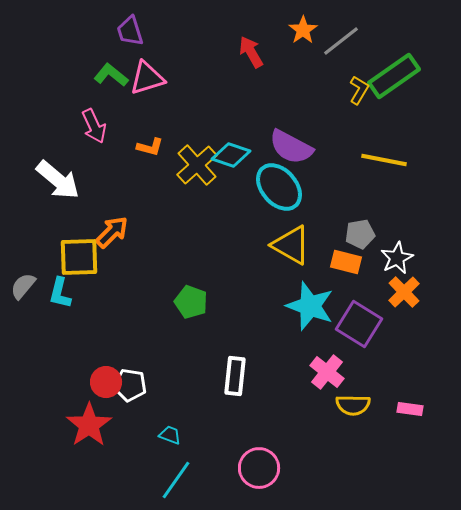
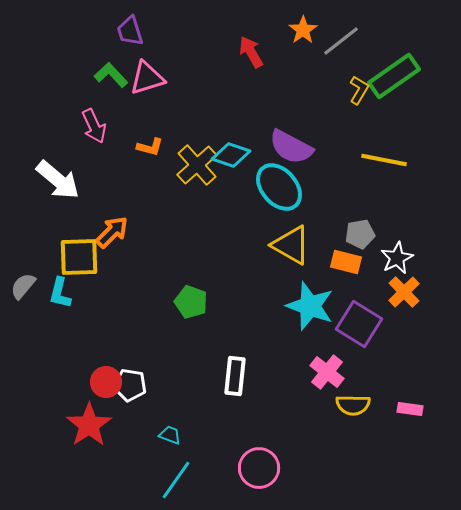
green L-shape: rotated 8 degrees clockwise
